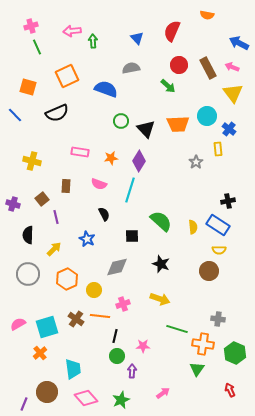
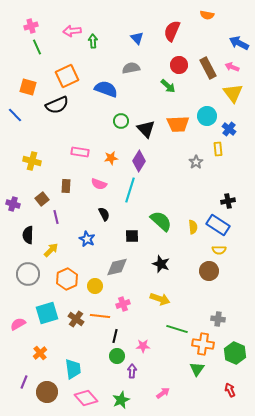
black semicircle at (57, 113): moved 8 px up
yellow arrow at (54, 249): moved 3 px left, 1 px down
yellow circle at (94, 290): moved 1 px right, 4 px up
cyan square at (47, 327): moved 14 px up
purple line at (24, 404): moved 22 px up
